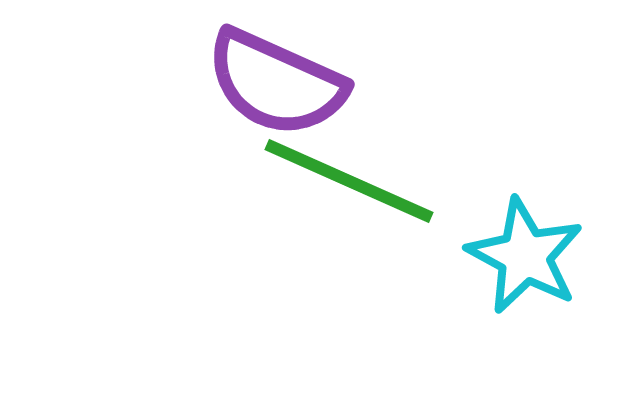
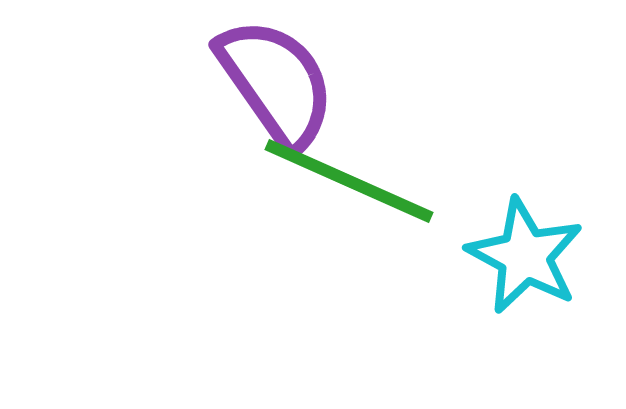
purple semicircle: rotated 149 degrees counterclockwise
